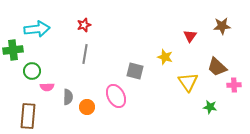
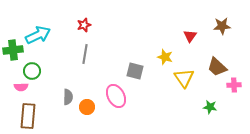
cyan arrow: moved 1 px right, 6 px down; rotated 20 degrees counterclockwise
yellow triangle: moved 4 px left, 4 px up
pink semicircle: moved 26 px left
